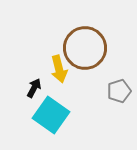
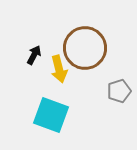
black arrow: moved 33 px up
cyan square: rotated 15 degrees counterclockwise
